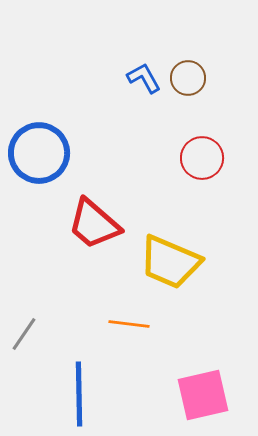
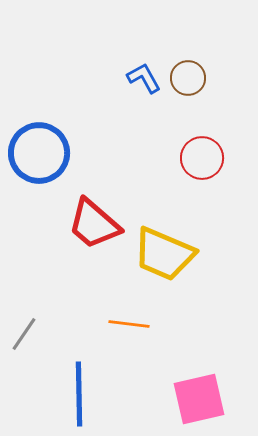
yellow trapezoid: moved 6 px left, 8 px up
pink square: moved 4 px left, 4 px down
